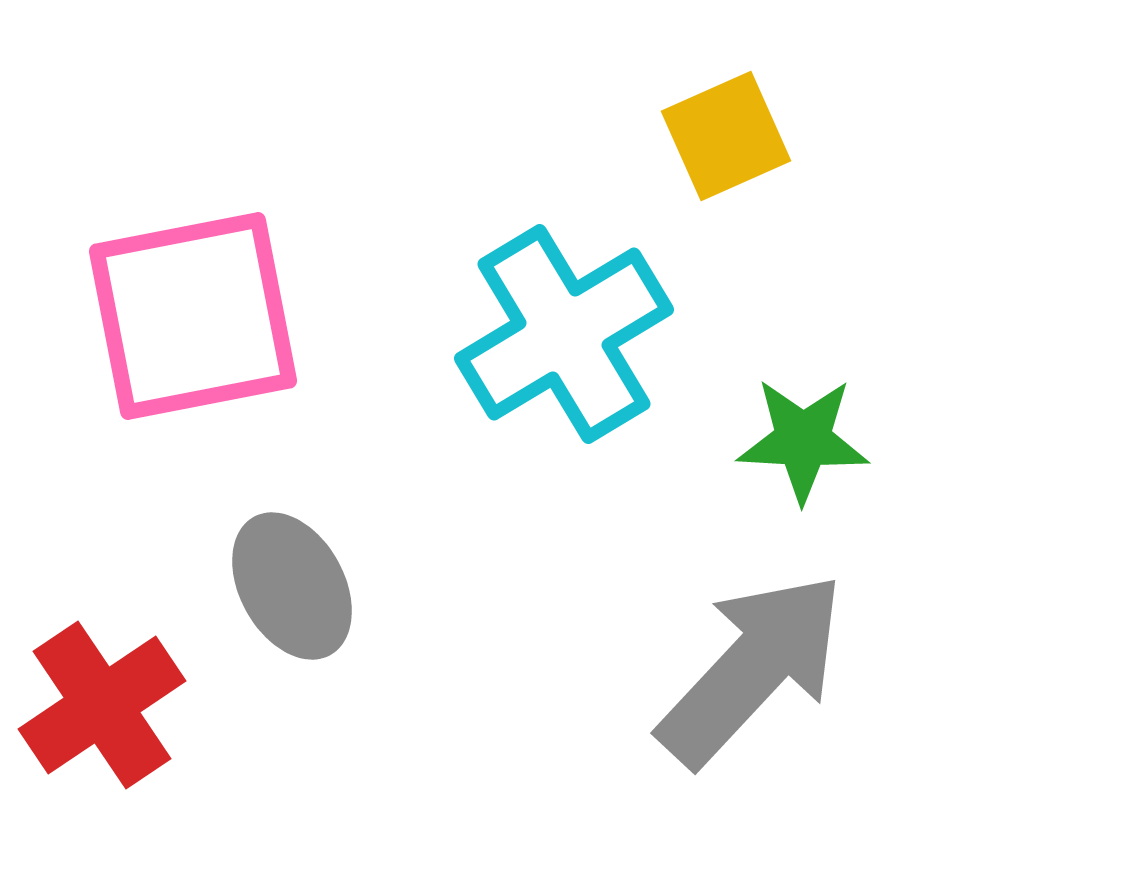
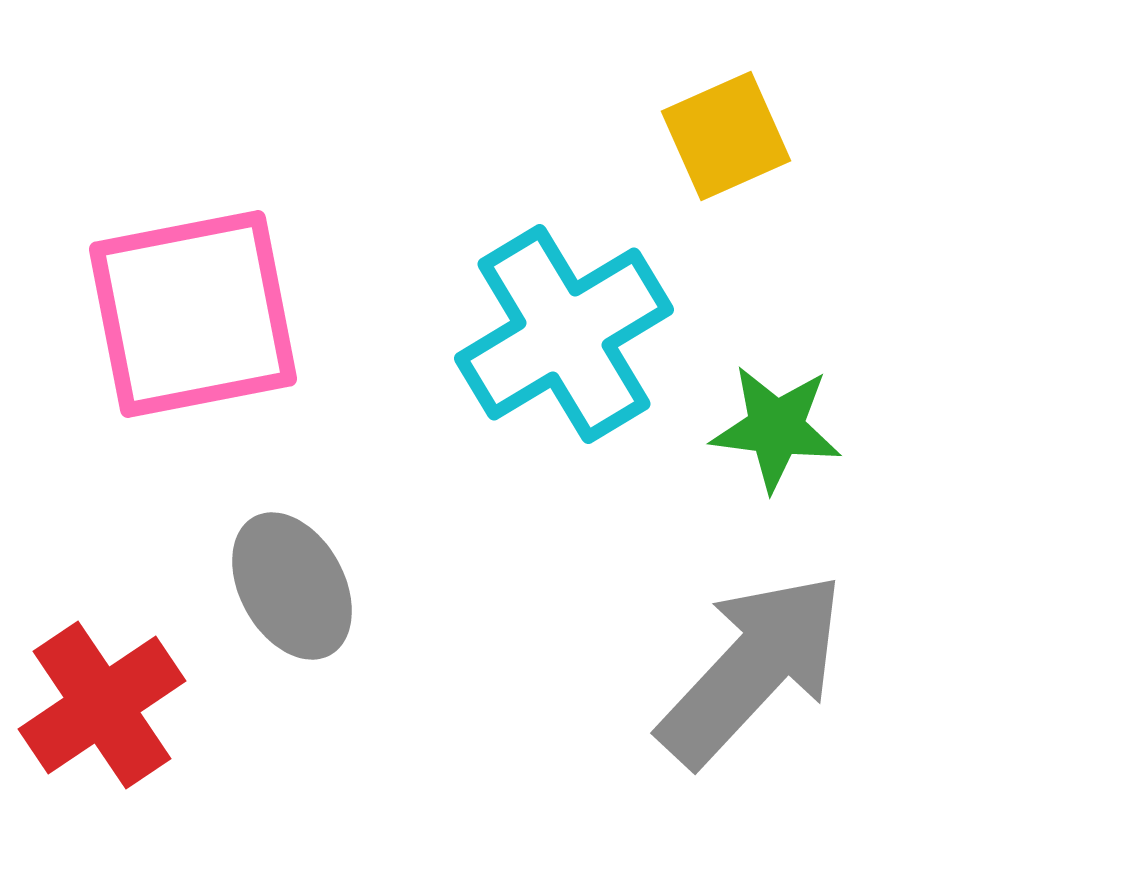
pink square: moved 2 px up
green star: moved 27 px left, 12 px up; rotated 4 degrees clockwise
